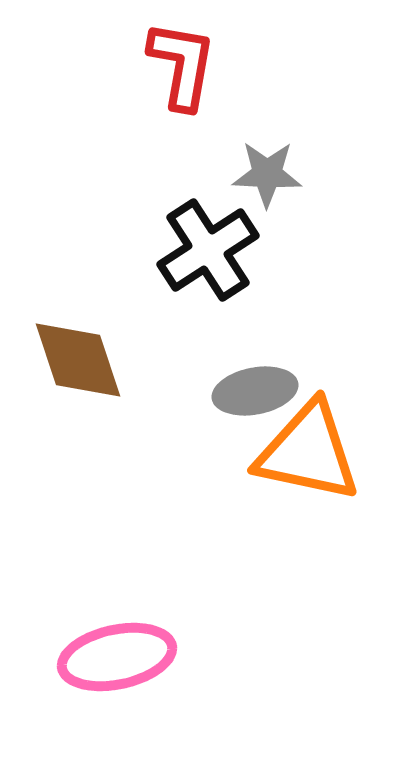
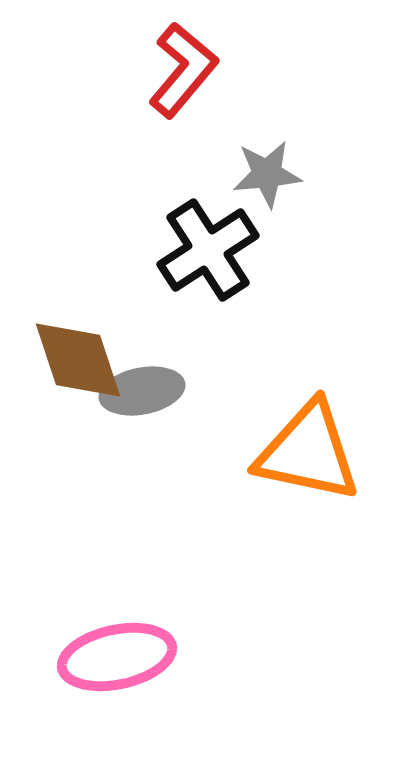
red L-shape: moved 1 px right, 5 px down; rotated 30 degrees clockwise
gray star: rotated 8 degrees counterclockwise
gray ellipse: moved 113 px left
